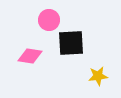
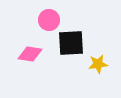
pink diamond: moved 2 px up
yellow star: moved 12 px up
